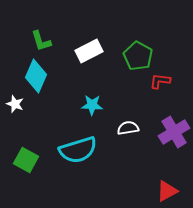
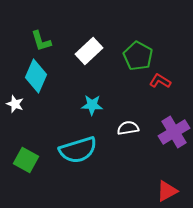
white rectangle: rotated 16 degrees counterclockwise
red L-shape: rotated 25 degrees clockwise
